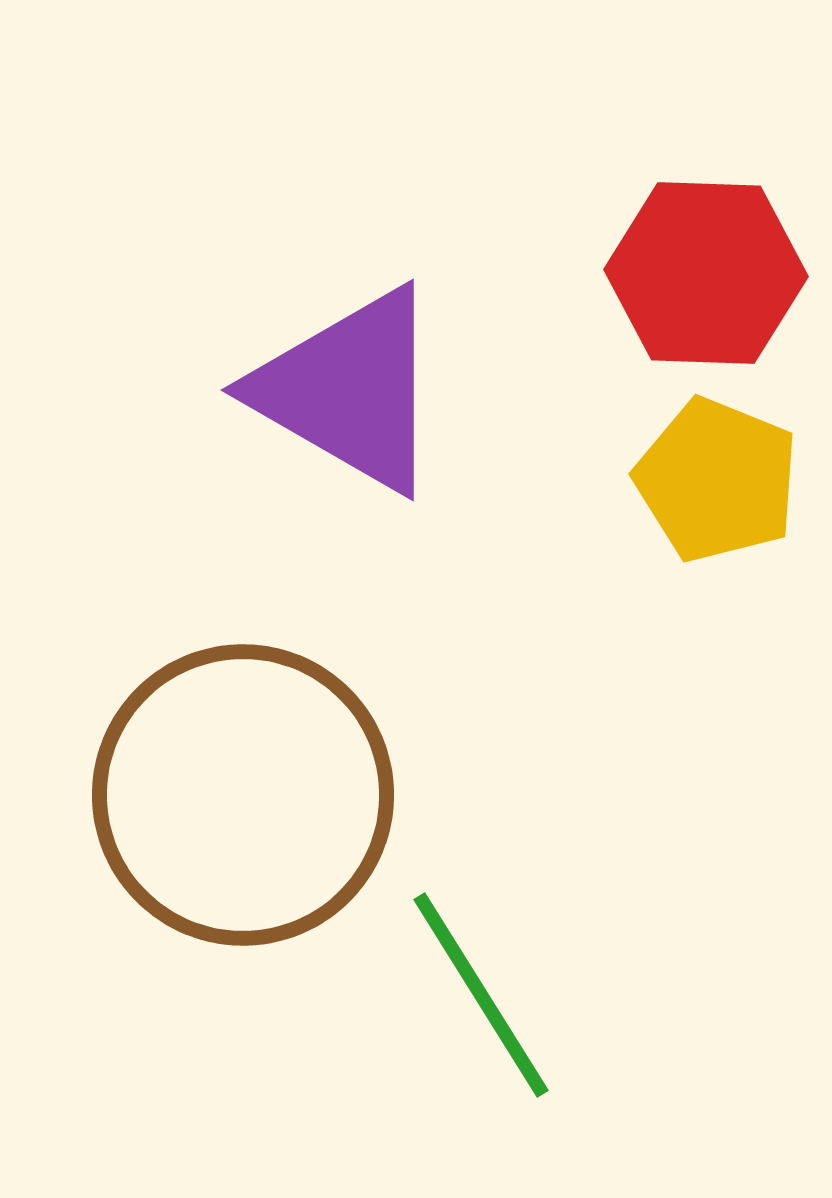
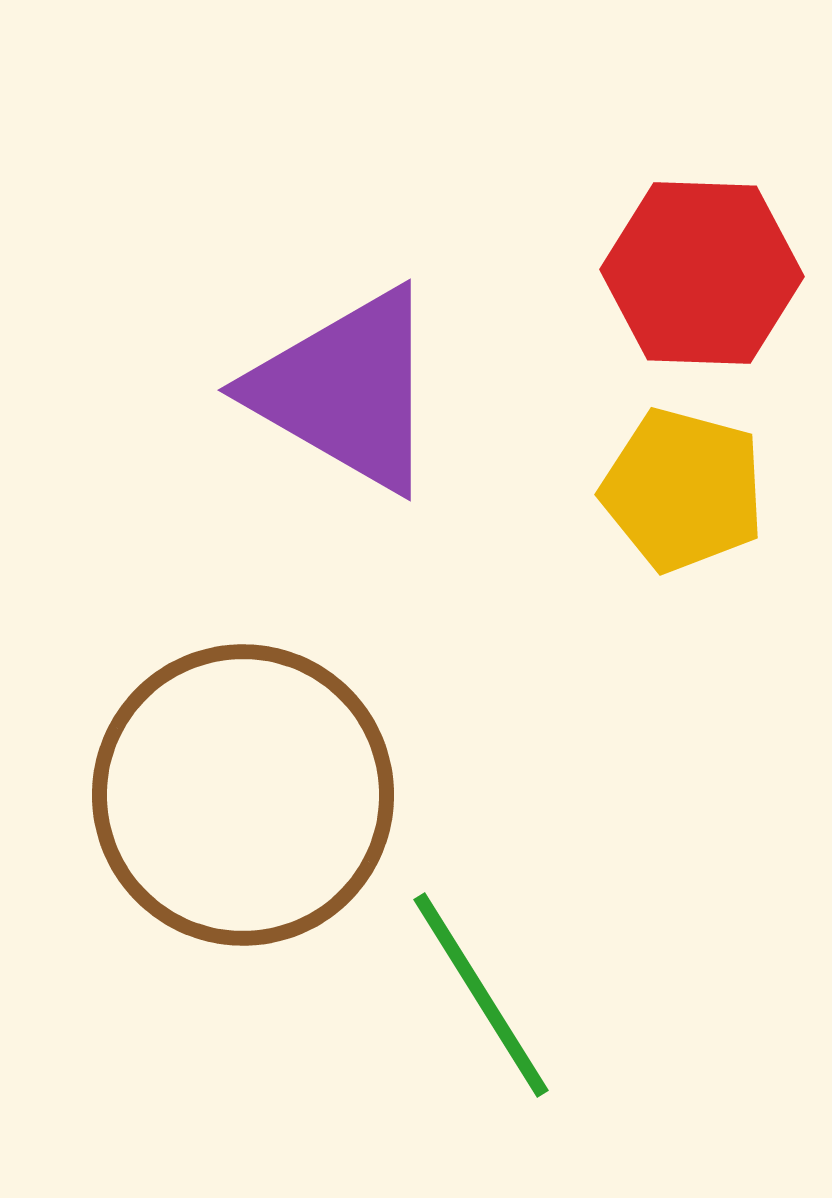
red hexagon: moved 4 px left
purple triangle: moved 3 px left
yellow pentagon: moved 34 px left, 10 px down; rotated 7 degrees counterclockwise
